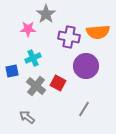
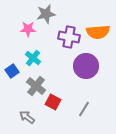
gray star: rotated 24 degrees clockwise
cyan cross: rotated 28 degrees counterclockwise
blue square: rotated 24 degrees counterclockwise
red square: moved 5 px left, 19 px down
